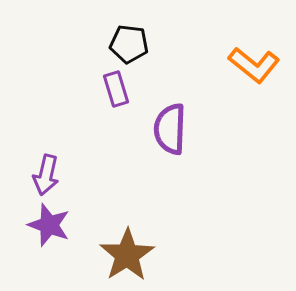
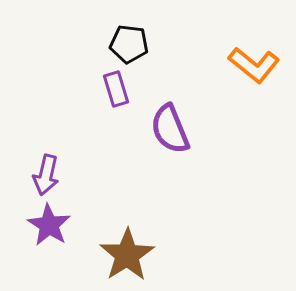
purple semicircle: rotated 24 degrees counterclockwise
purple star: rotated 12 degrees clockwise
